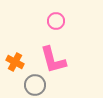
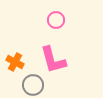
pink circle: moved 1 px up
gray circle: moved 2 px left
